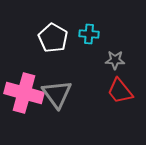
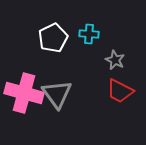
white pentagon: rotated 16 degrees clockwise
gray star: rotated 24 degrees clockwise
red trapezoid: rotated 24 degrees counterclockwise
